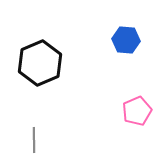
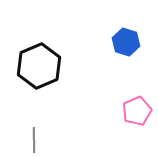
blue hexagon: moved 2 px down; rotated 12 degrees clockwise
black hexagon: moved 1 px left, 3 px down
